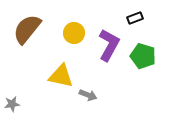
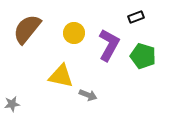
black rectangle: moved 1 px right, 1 px up
